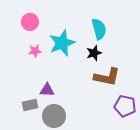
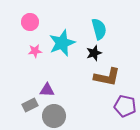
gray rectangle: rotated 14 degrees counterclockwise
